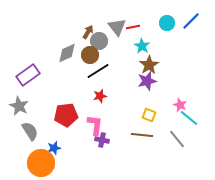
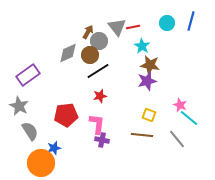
blue line: rotated 30 degrees counterclockwise
gray diamond: moved 1 px right
brown star: moved 1 px right; rotated 30 degrees counterclockwise
pink L-shape: moved 2 px right, 1 px up
